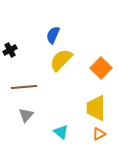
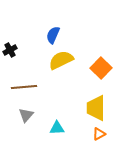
yellow semicircle: rotated 20 degrees clockwise
cyan triangle: moved 4 px left, 4 px up; rotated 42 degrees counterclockwise
